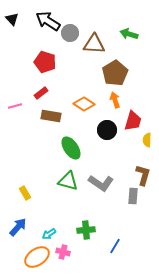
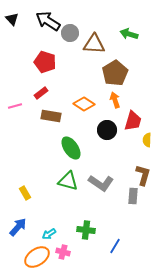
green cross: rotated 12 degrees clockwise
